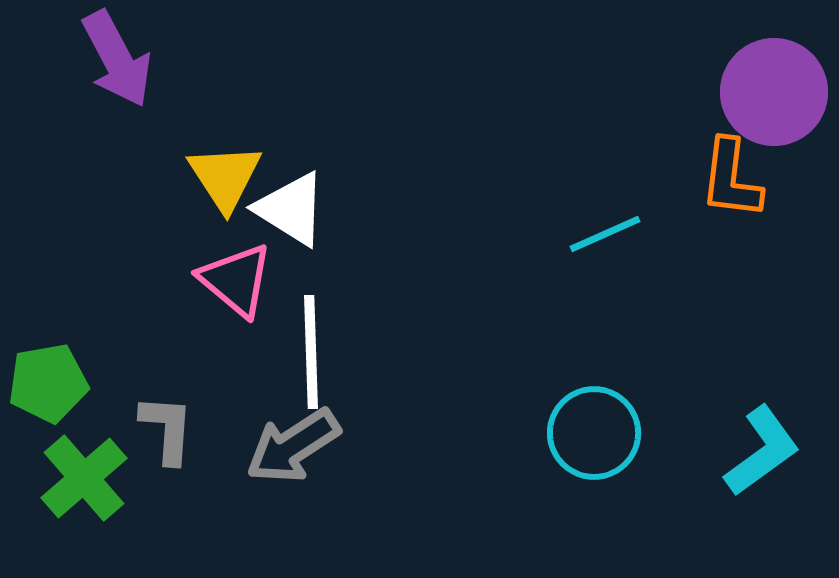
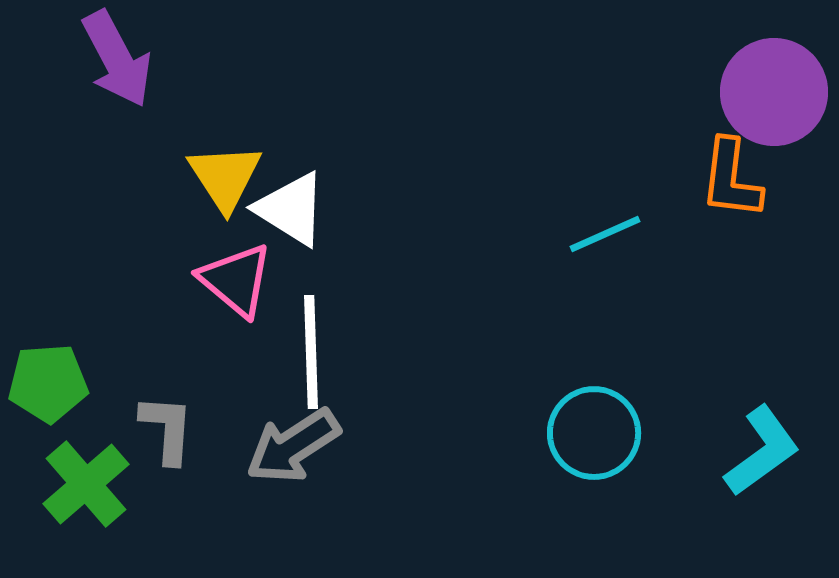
green pentagon: rotated 6 degrees clockwise
green cross: moved 2 px right, 6 px down
